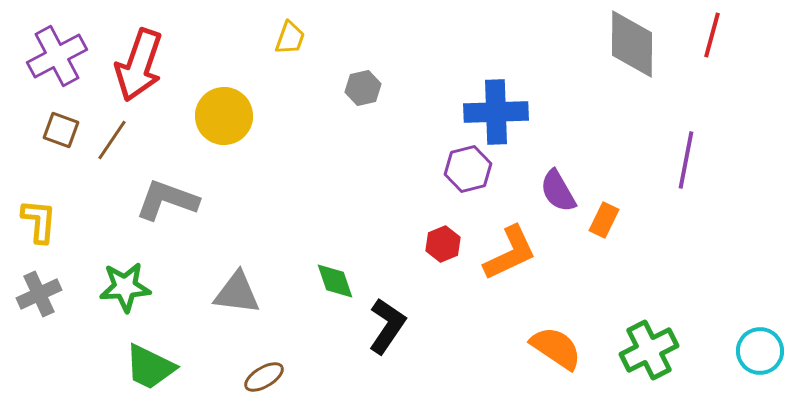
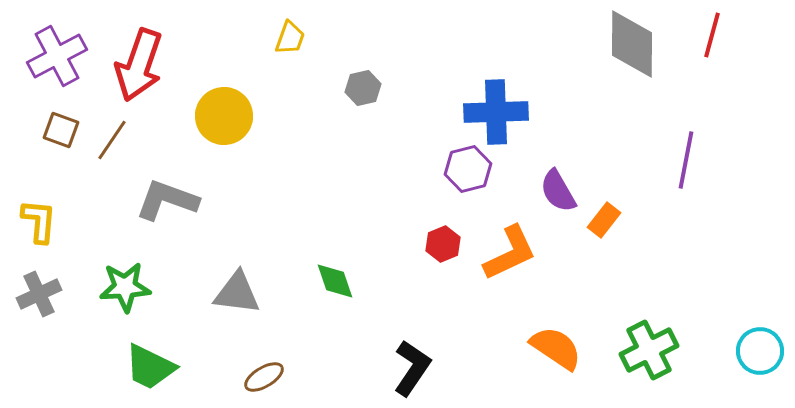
orange rectangle: rotated 12 degrees clockwise
black L-shape: moved 25 px right, 42 px down
